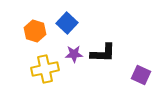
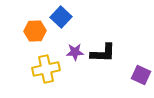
blue square: moved 6 px left, 6 px up
orange hexagon: rotated 20 degrees counterclockwise
purple star: moved 1 px right, 2 px up
yellow cross: moved 1 px right
